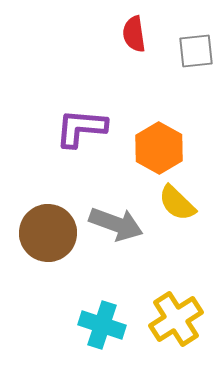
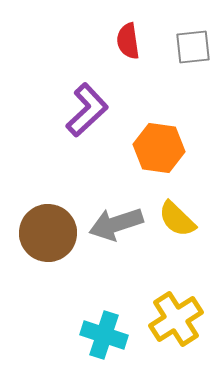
red semicircle: moved 6 px left, 7 px down
gray square: moved 3 px left, 4 px up
purple L-shape: moved 6 px right, 18 px up; rotated 132 degrees clockwise
orange hexagon: rotated 21 degrees counterclockwise
yellow semicircle: moved 16 px down
gray arrow: rotated 142 degrees clockwise
cyan cross: moved 2 px right, 10 px down
